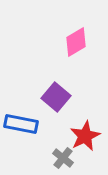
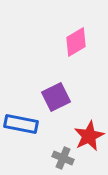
purple square: rotated 24 degrees clockwise
red star: moved 4 px right
gray cross: rotated 15 degrees counterclockwise
